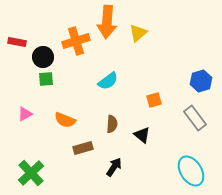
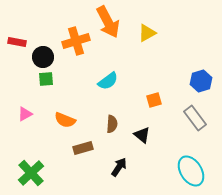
orange arrow: moved 1 px right; rotated 32 degrees counterclockwise
yellow triangle: moved 9 px right; rotated 12 degrees clockwise
black arrow: moved 5 px right
